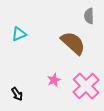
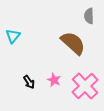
cyan triangle: moved 6 px left, 2 px down; rotated 28 degrees counterclockwise
pink star: rotated 24 degrees counterclockwise
pink cross: moved 1 px left
black arrow: moved 12 px right, 12 px up
